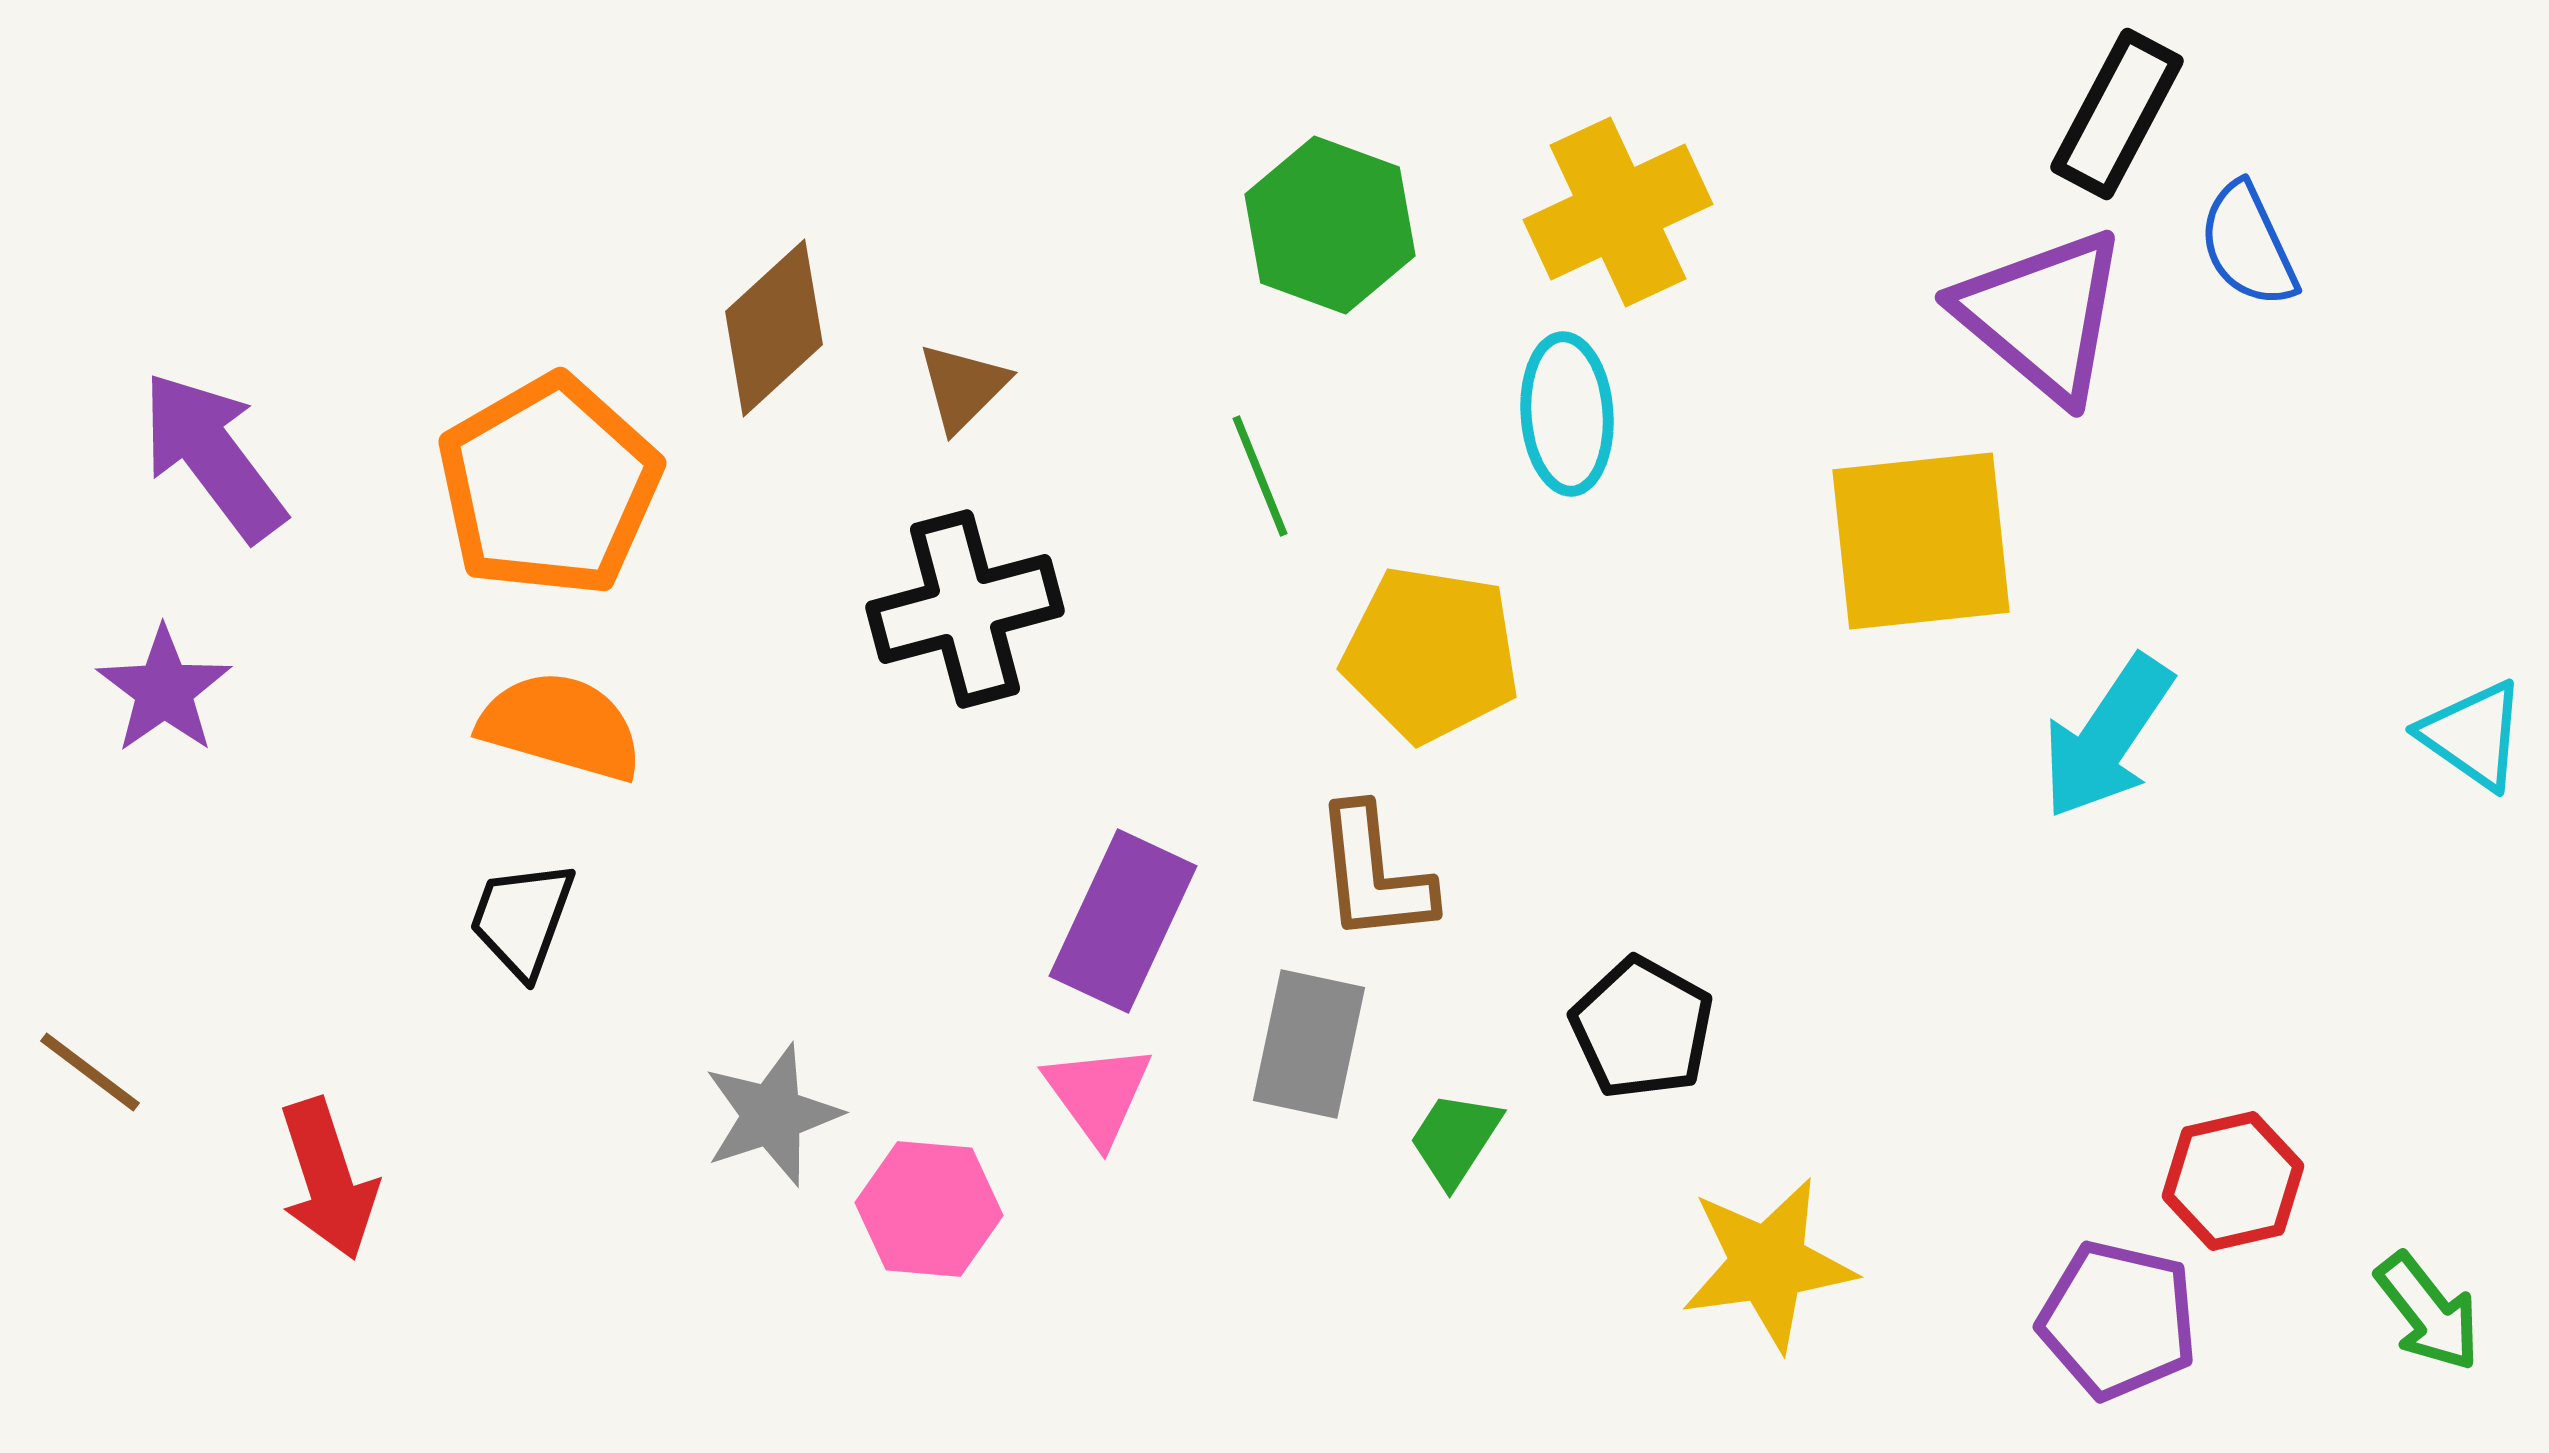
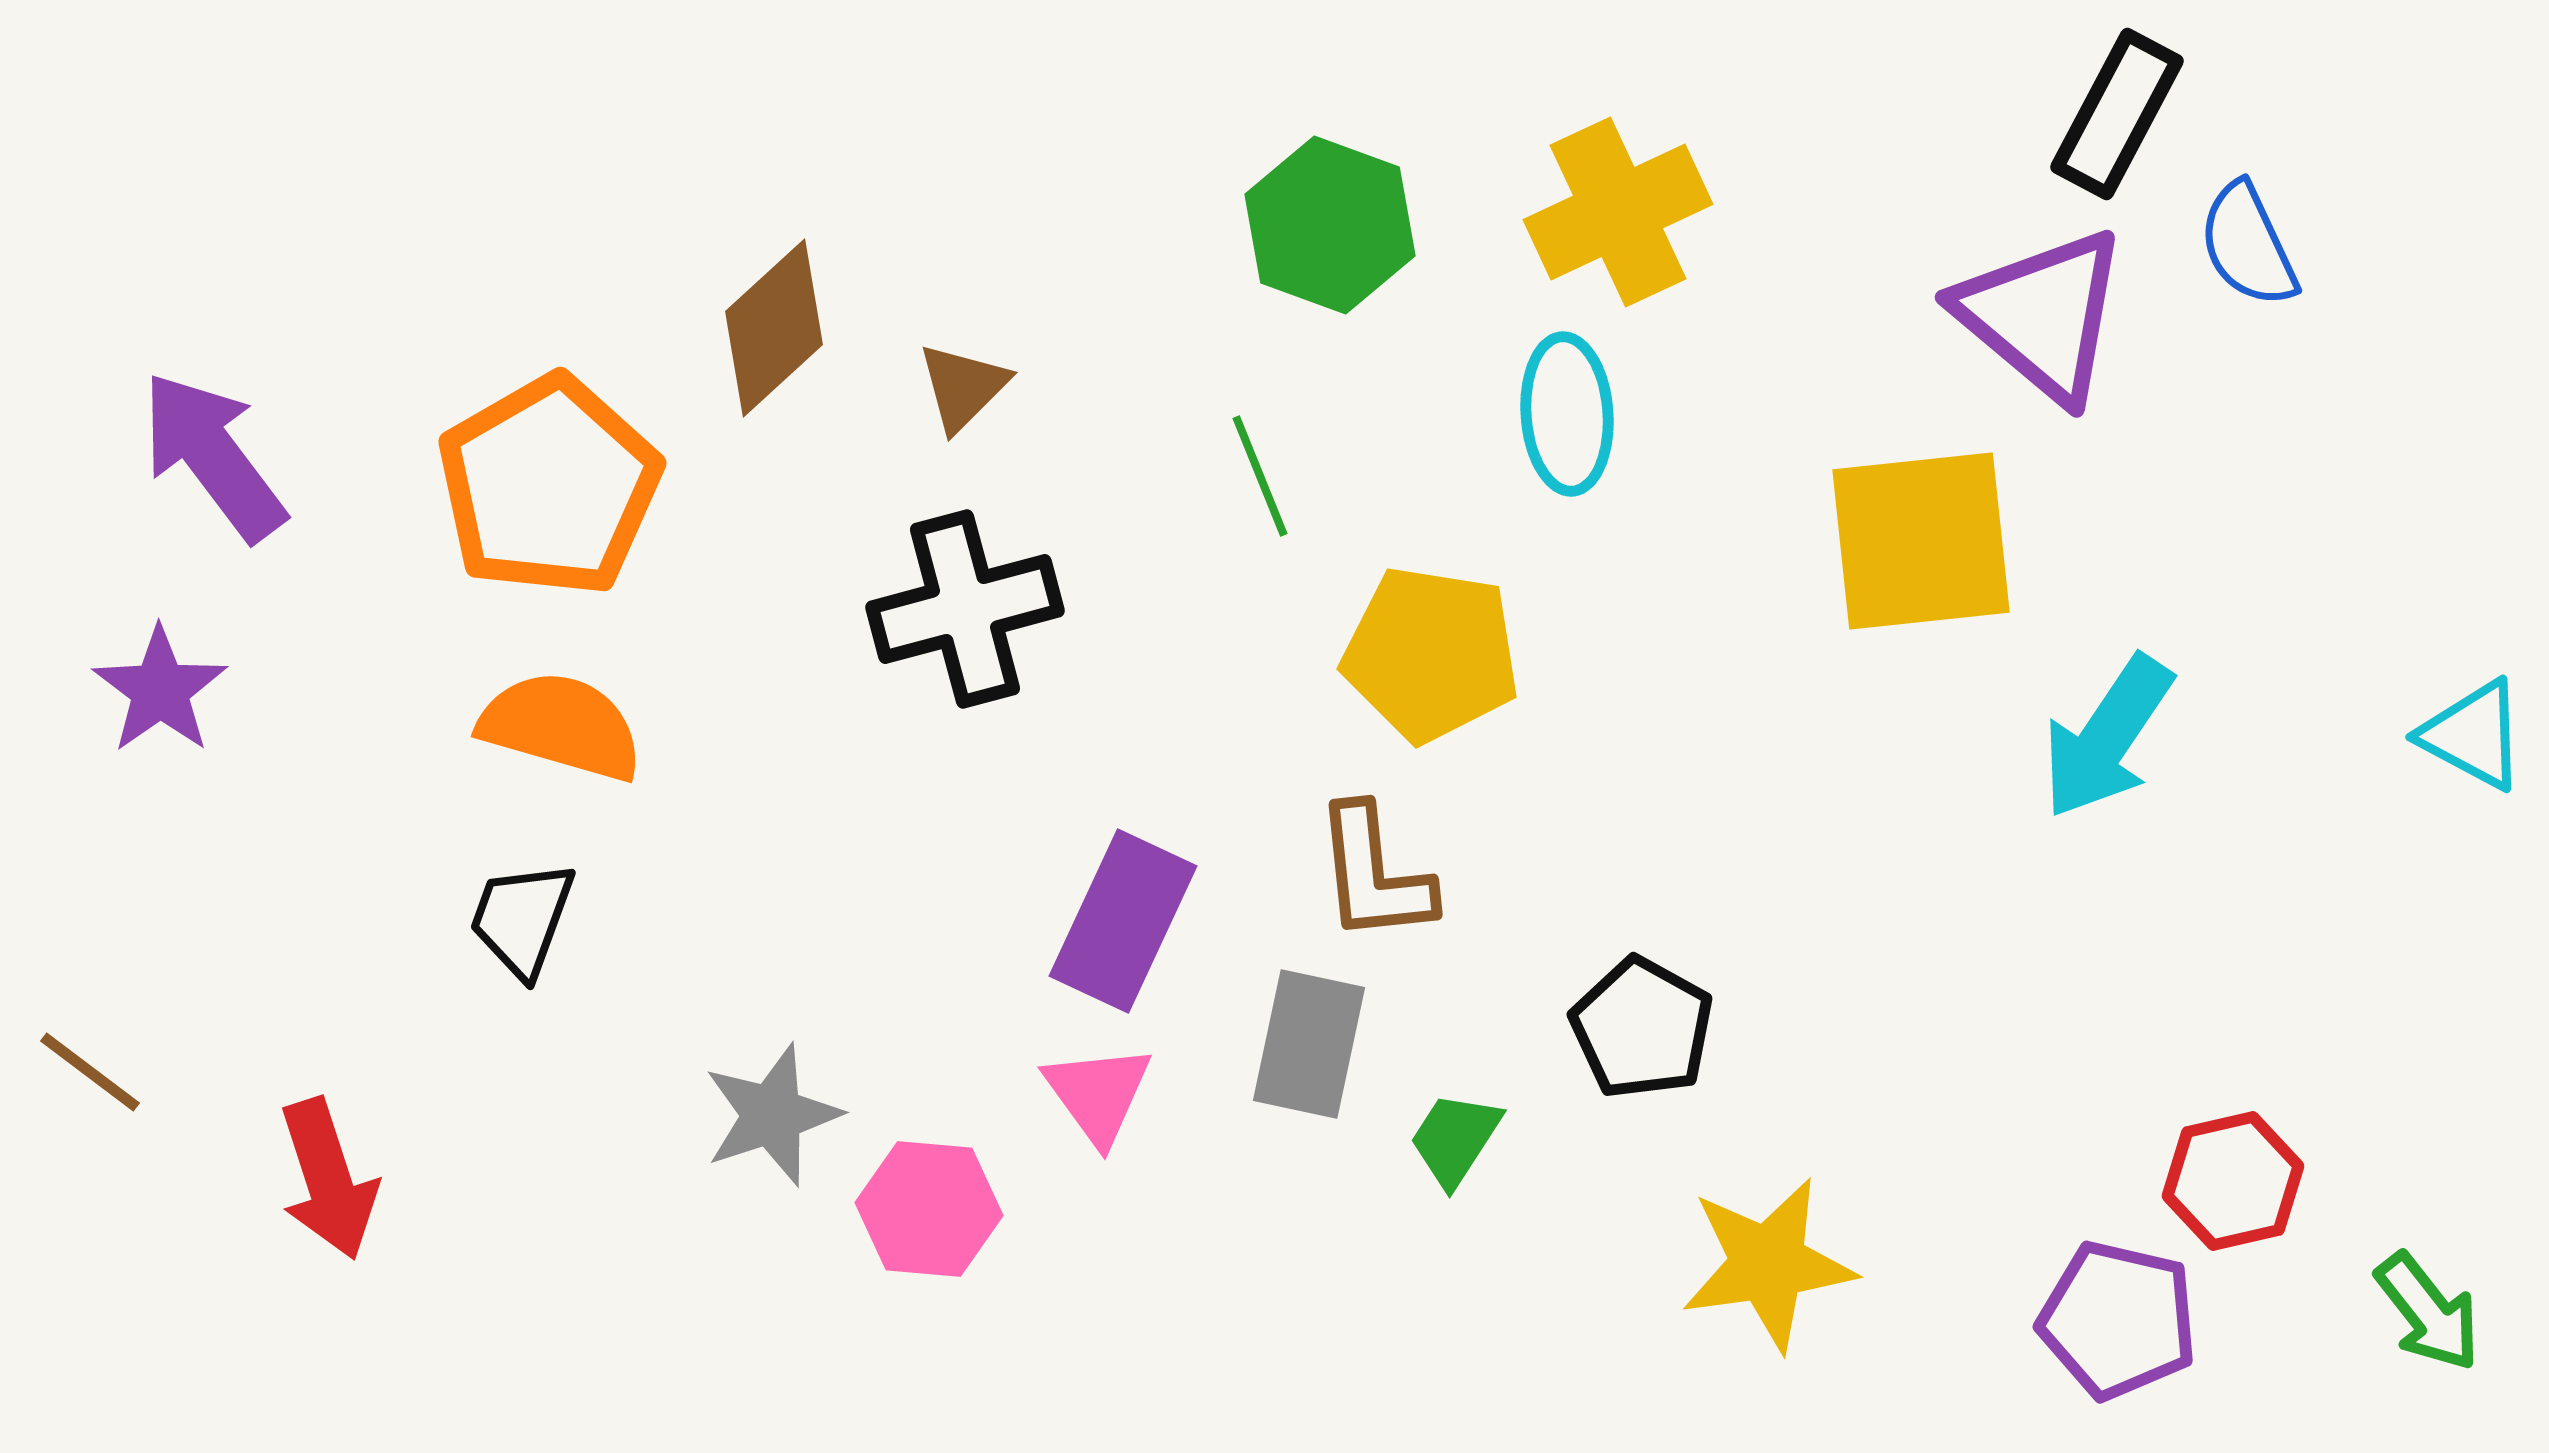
purple star: moved 4 px left
cyan triangle: rotated 7 degrees counterclockwise
